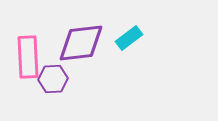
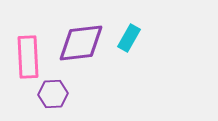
cyan rectangle: rotated 24 degrees counterclockwise
purple hexagon: moved 15 px down
